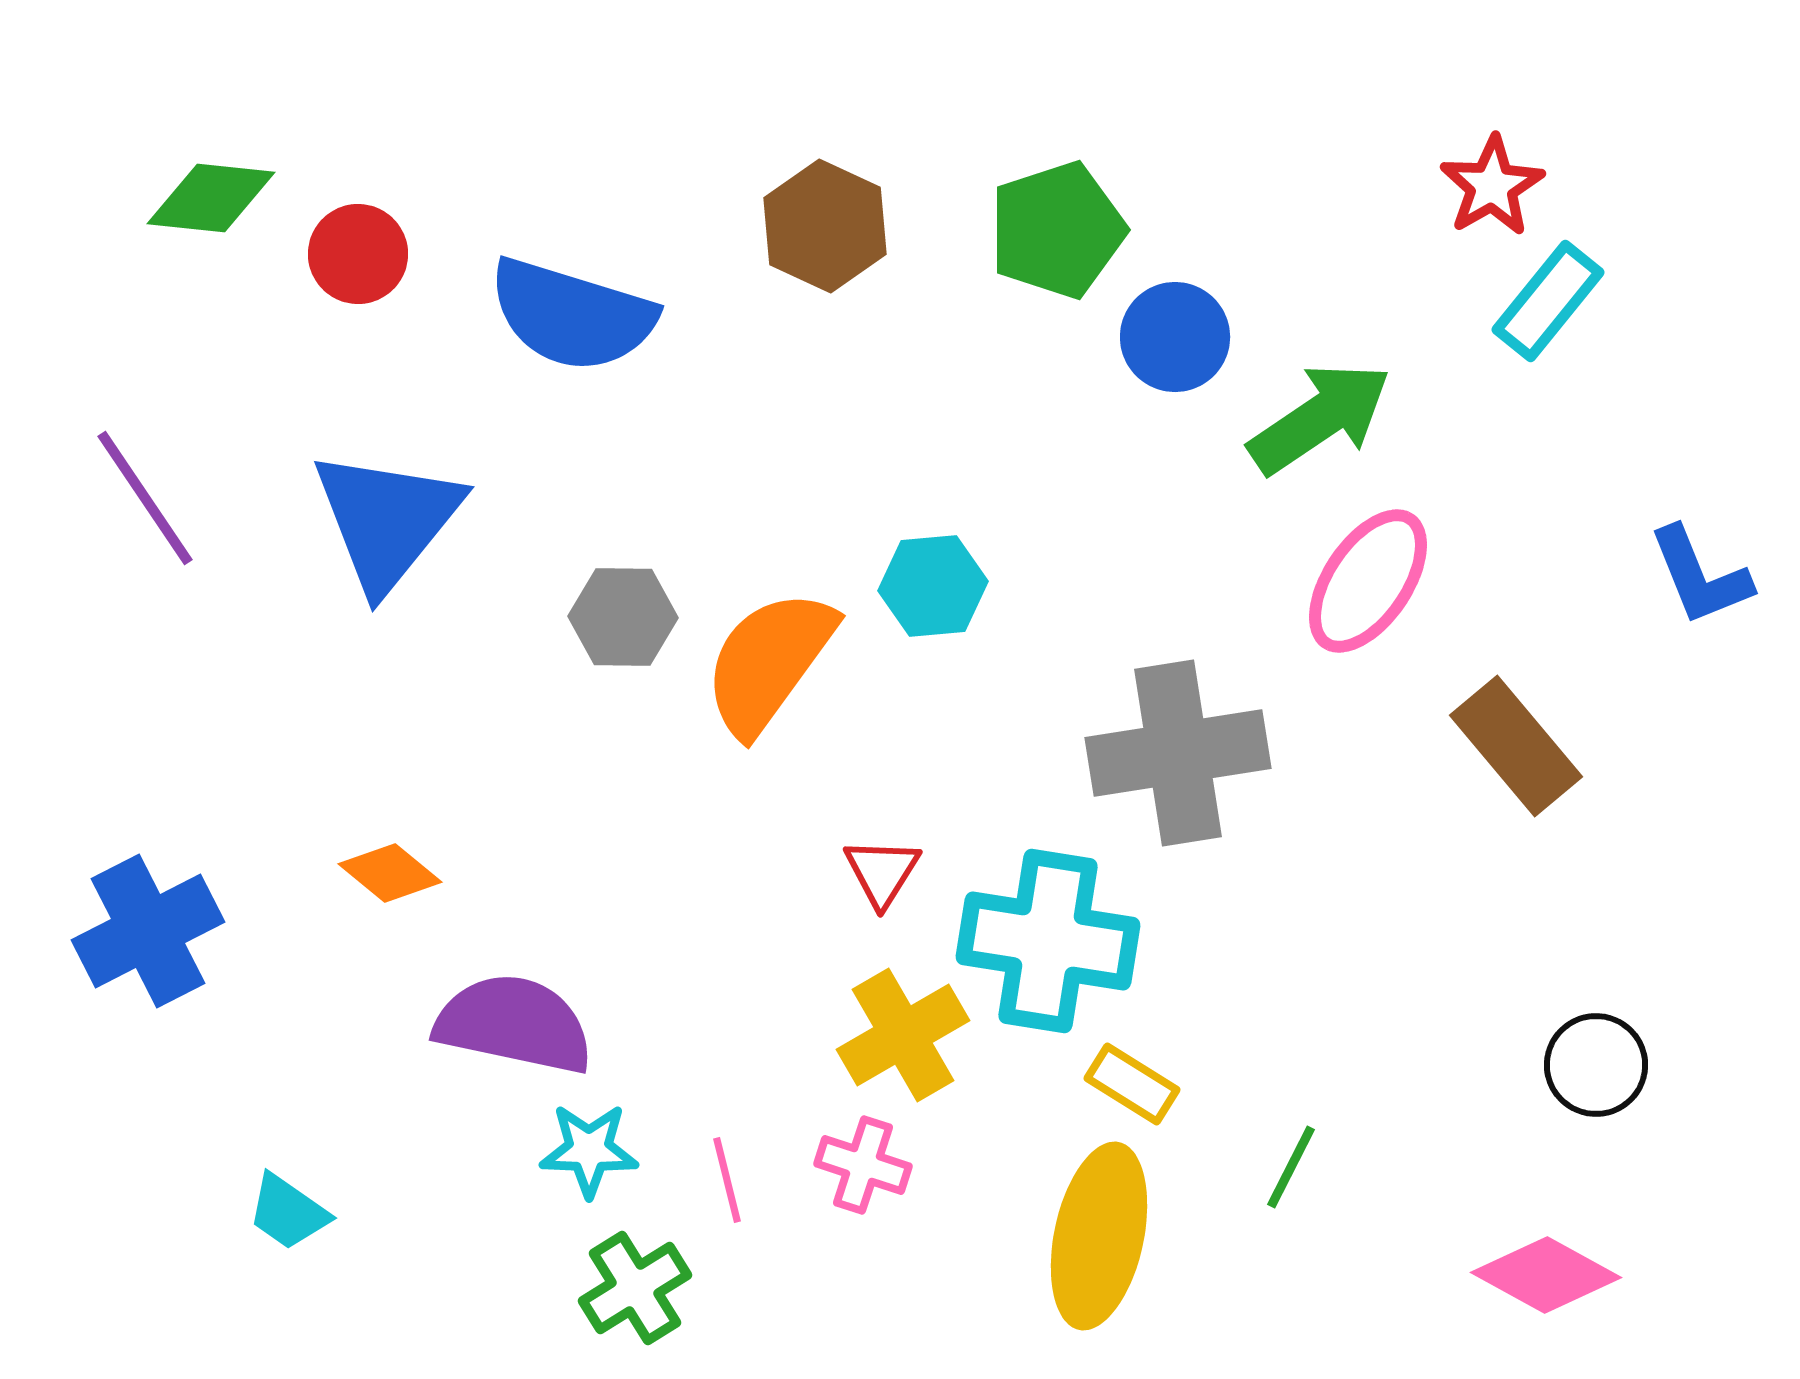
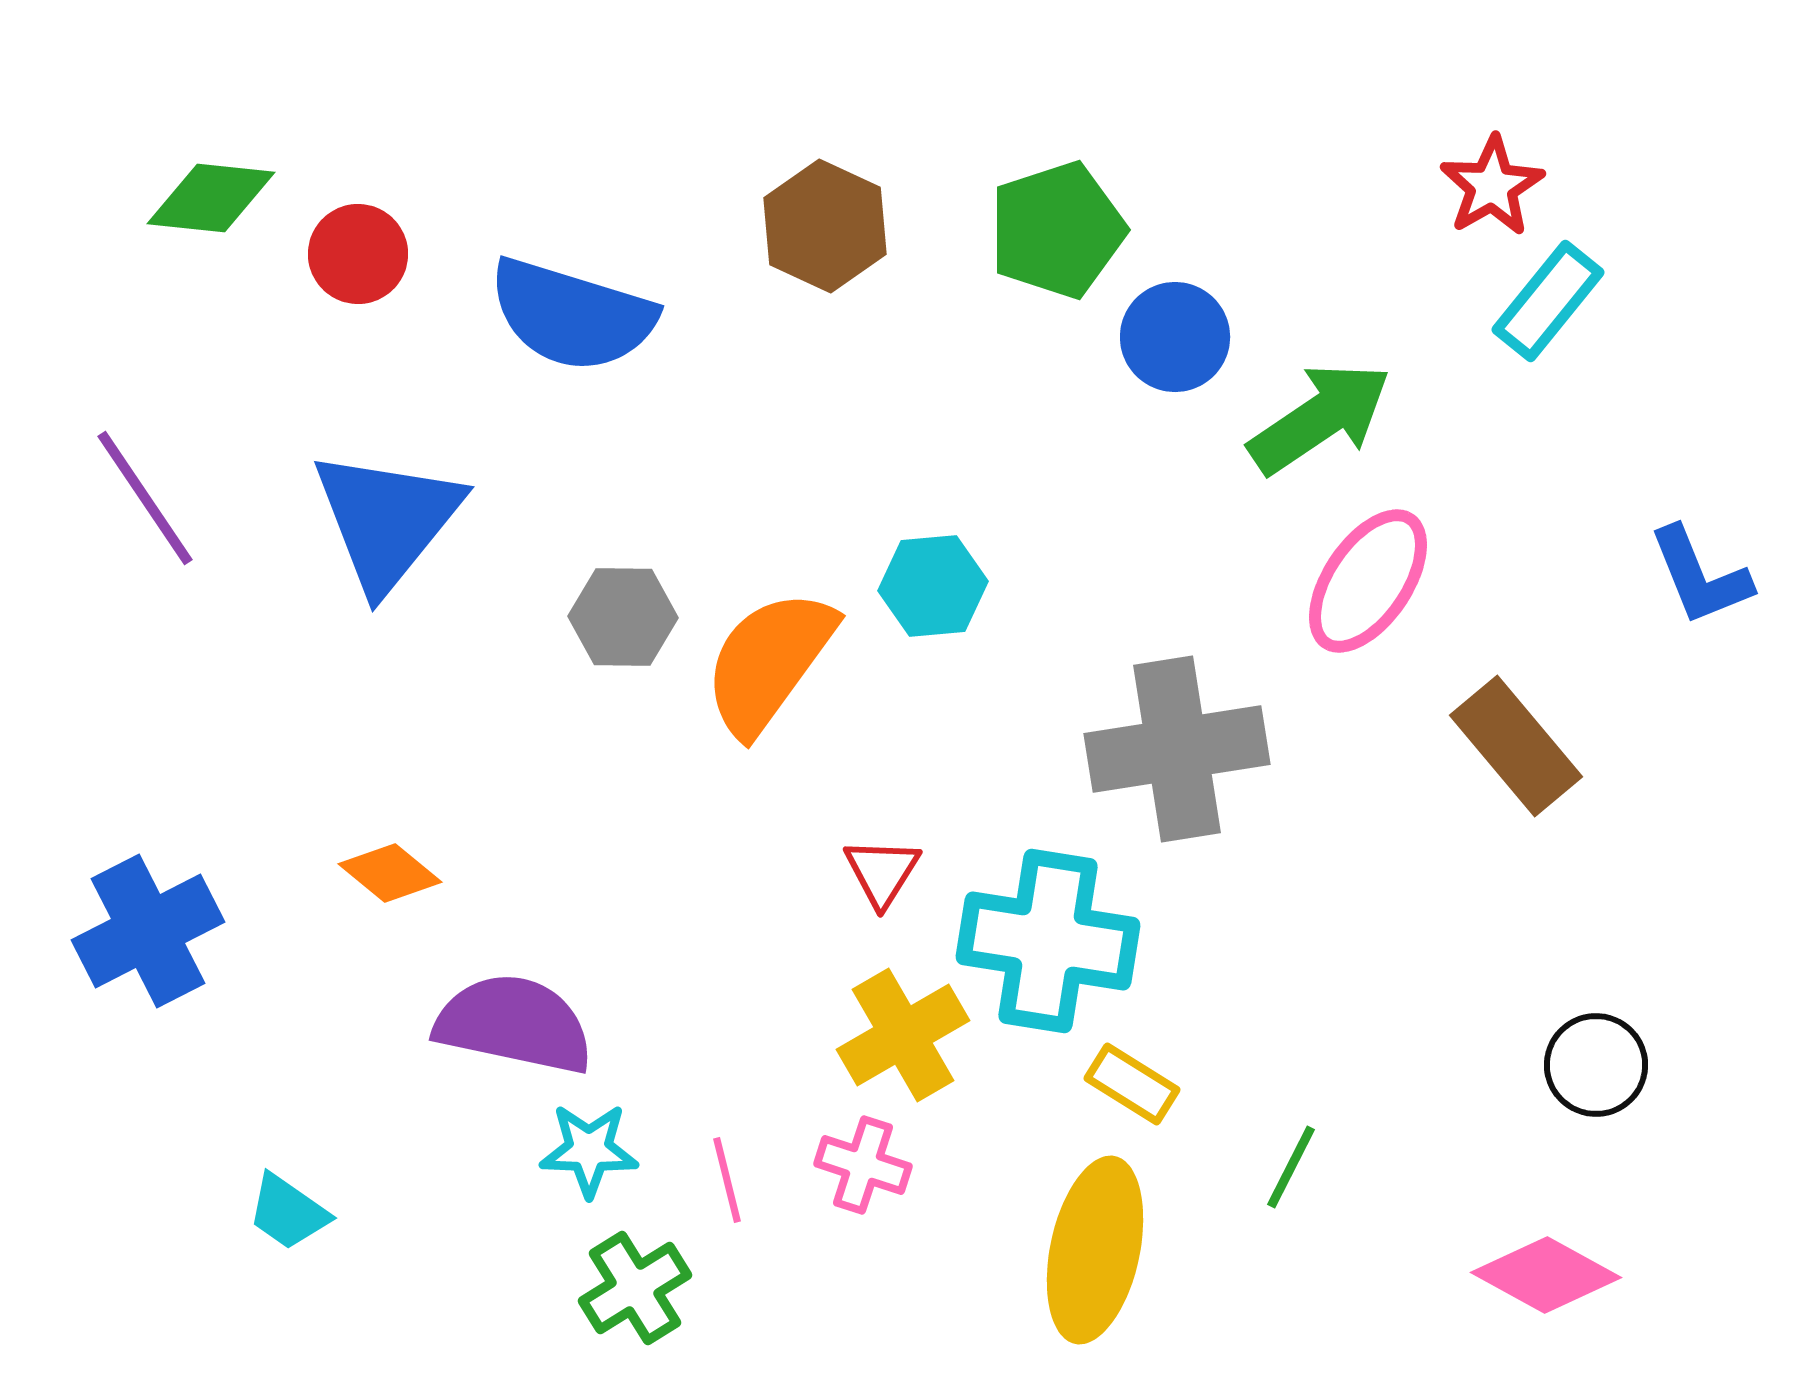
gray cross: moved 1 px left, 4 px up
yellow ellipse: moved 4 px left, 14 px down
